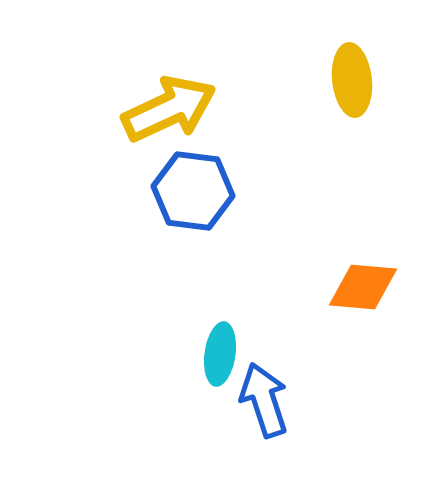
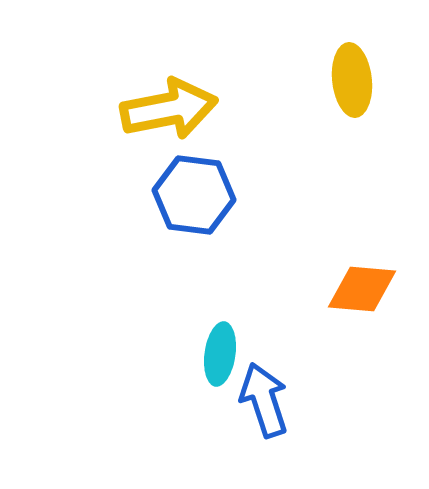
yellow arrow: rotated 14 degrees clockwise
blue hexagon: moved 1 px right, 4 px down
orange diamond: moved 1 px left, 2 px down
